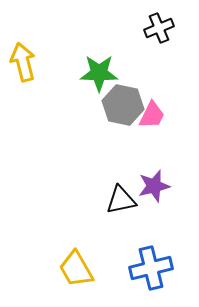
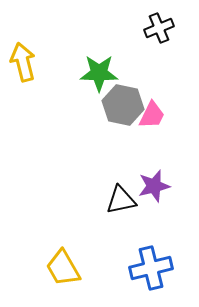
yellow trapezoid: moved 13 px left, 1 px up
